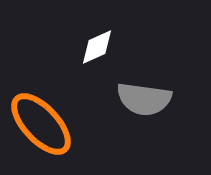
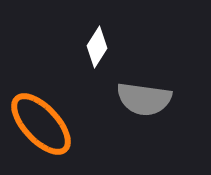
white diamond: rotated 33 degrees counterclockwise
